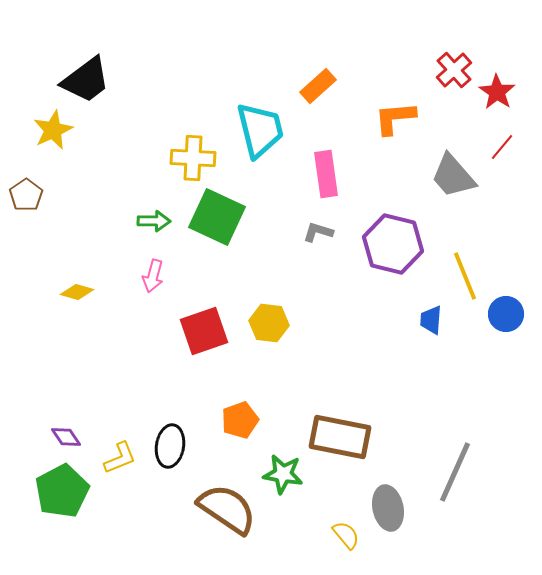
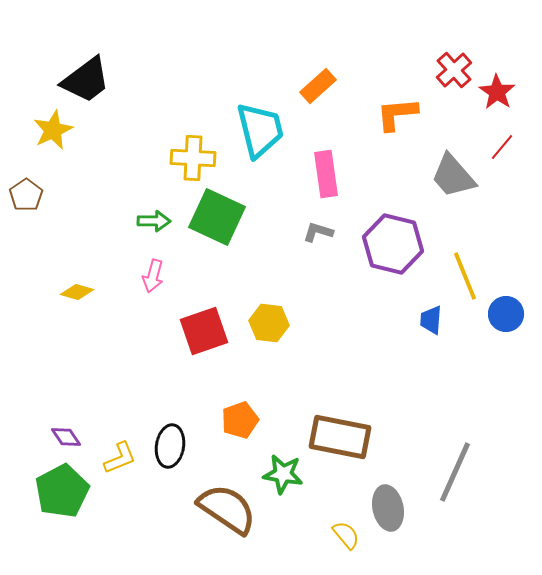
orange L-shape: moved 2 px right, 4 px up
